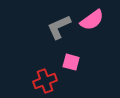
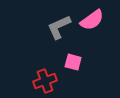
pink square: moved 2 px right
